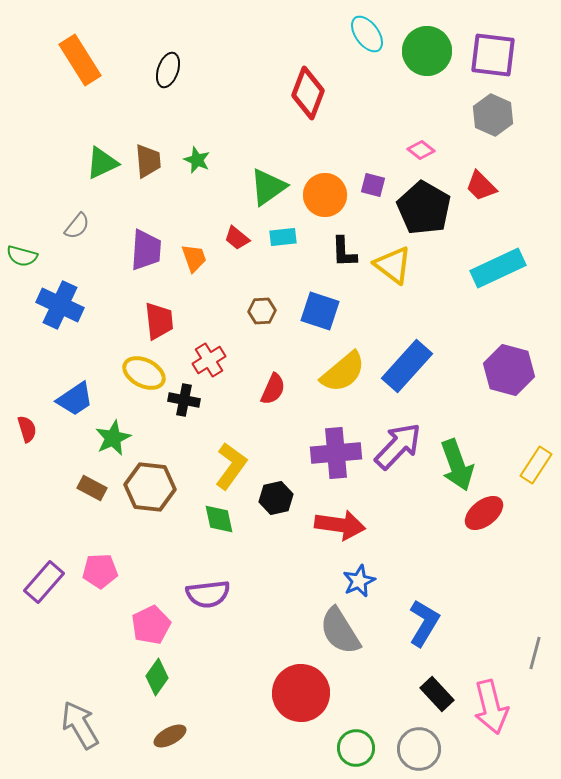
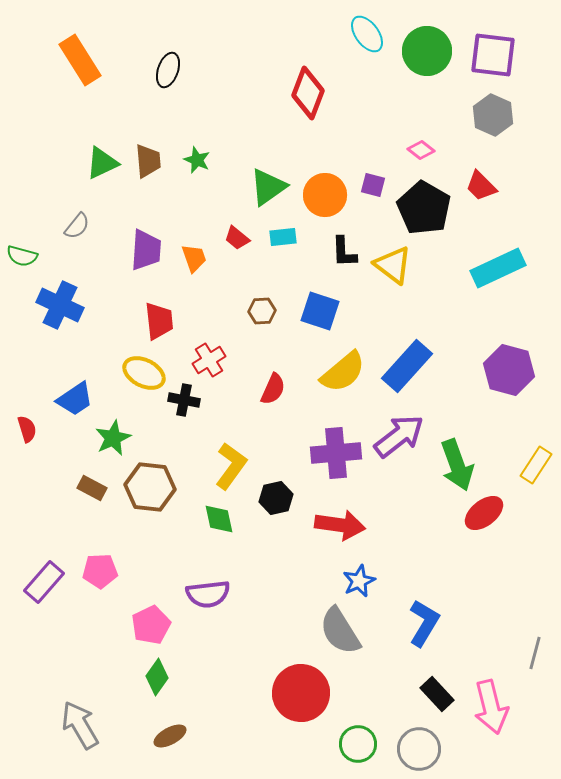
purple arrow at (398, 446): moved 1 px right, 10 px up; rotated 8 degrees clockwise
green circle at (356, 748): moved 2 px right, 4 px up
